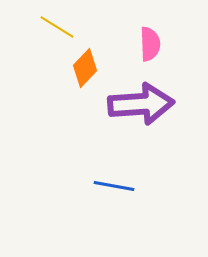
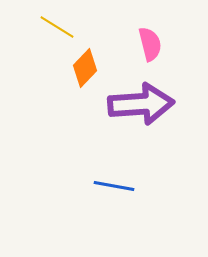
pink semicircle: rotated 12 degrees counterclockwise
